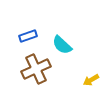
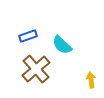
brown cross: rotated 16 degrees counterclockwise
yellow arrow: rotated 112 degrees clockwise
